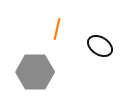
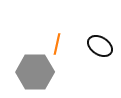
orange line: moved 15 px down
